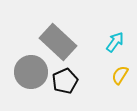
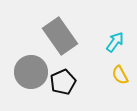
gray rectangle: moved 2 px right, 6 px up; rotated 12 degrees clockwise
yellow semicircle: rotated 60 degrees counterclockwise
black pentagon: moved 2 px left, 1 px down
